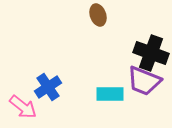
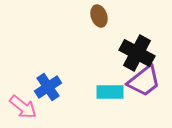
brown ellipse: moved 1 px right, 1 px down
black cross: moved 14 px left; rotated 8 degrees clockwise
purple trapezoid: rotated 60 degrees counterclockwise
cyan rectangle: moved 2 px up
